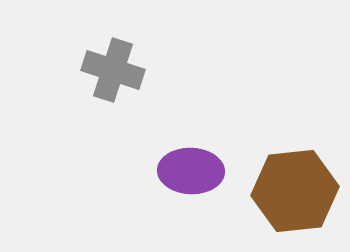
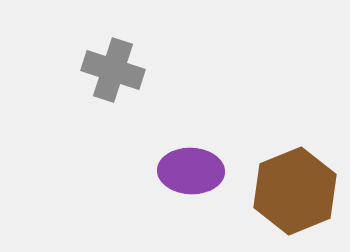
brown hexagon: rotated 16 degrees counterclockwise
